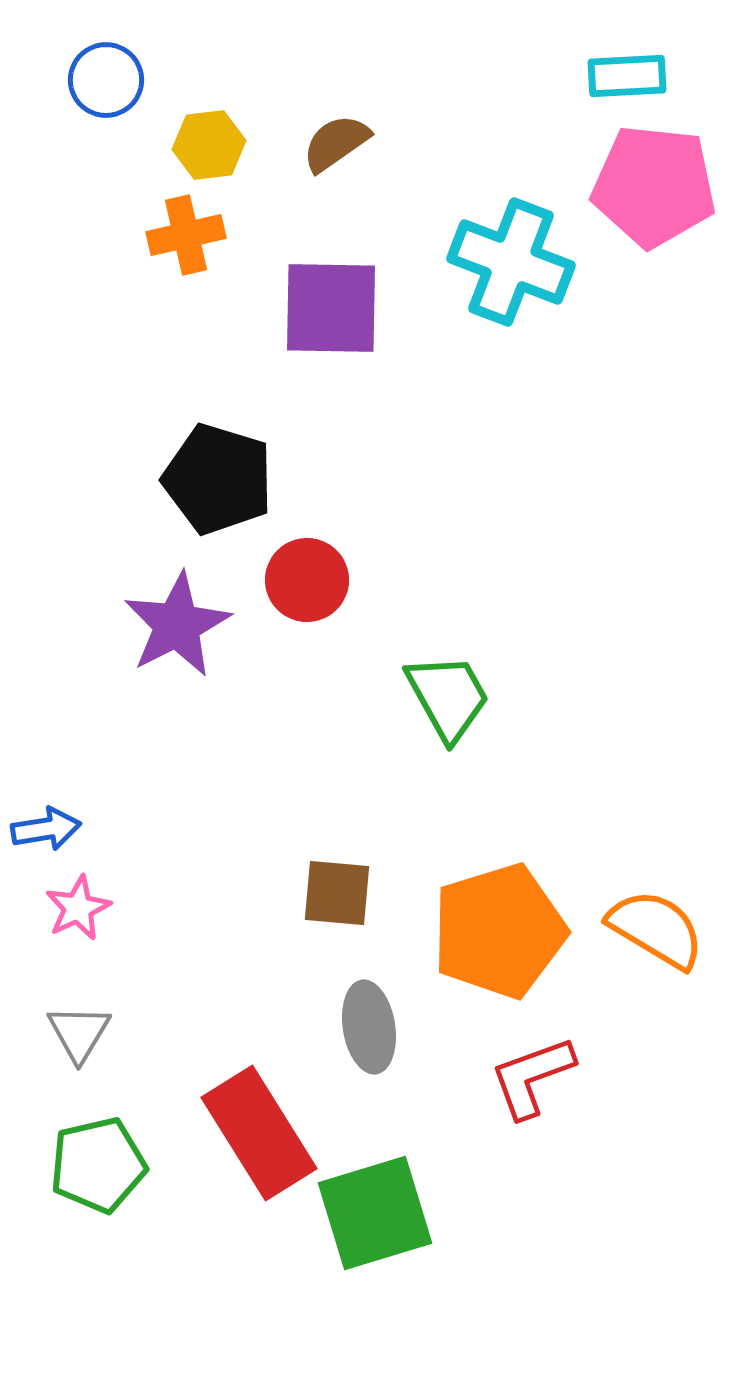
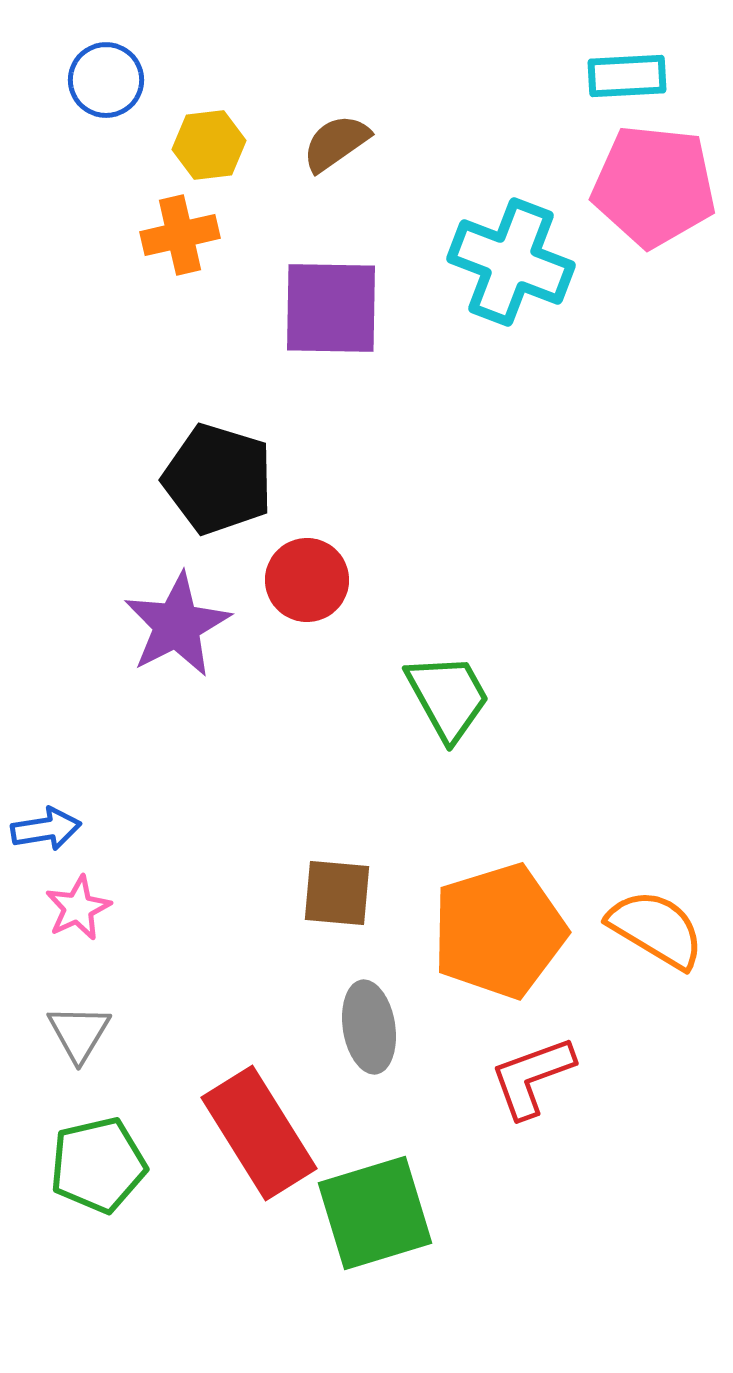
orange cross: moved 6 px left
